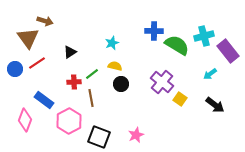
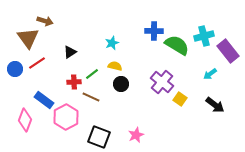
brown line: moved 1 px up; rotated 54 degrees counterclockwise
pink hexagon: moved 3 px left, 4 px up
